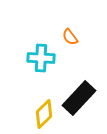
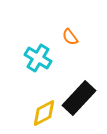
cyan cross: moved 3 px left; rotated 28 degrees clockwise
yellow diamond: moved 1 px up; rotated 16 degrees clockwise
